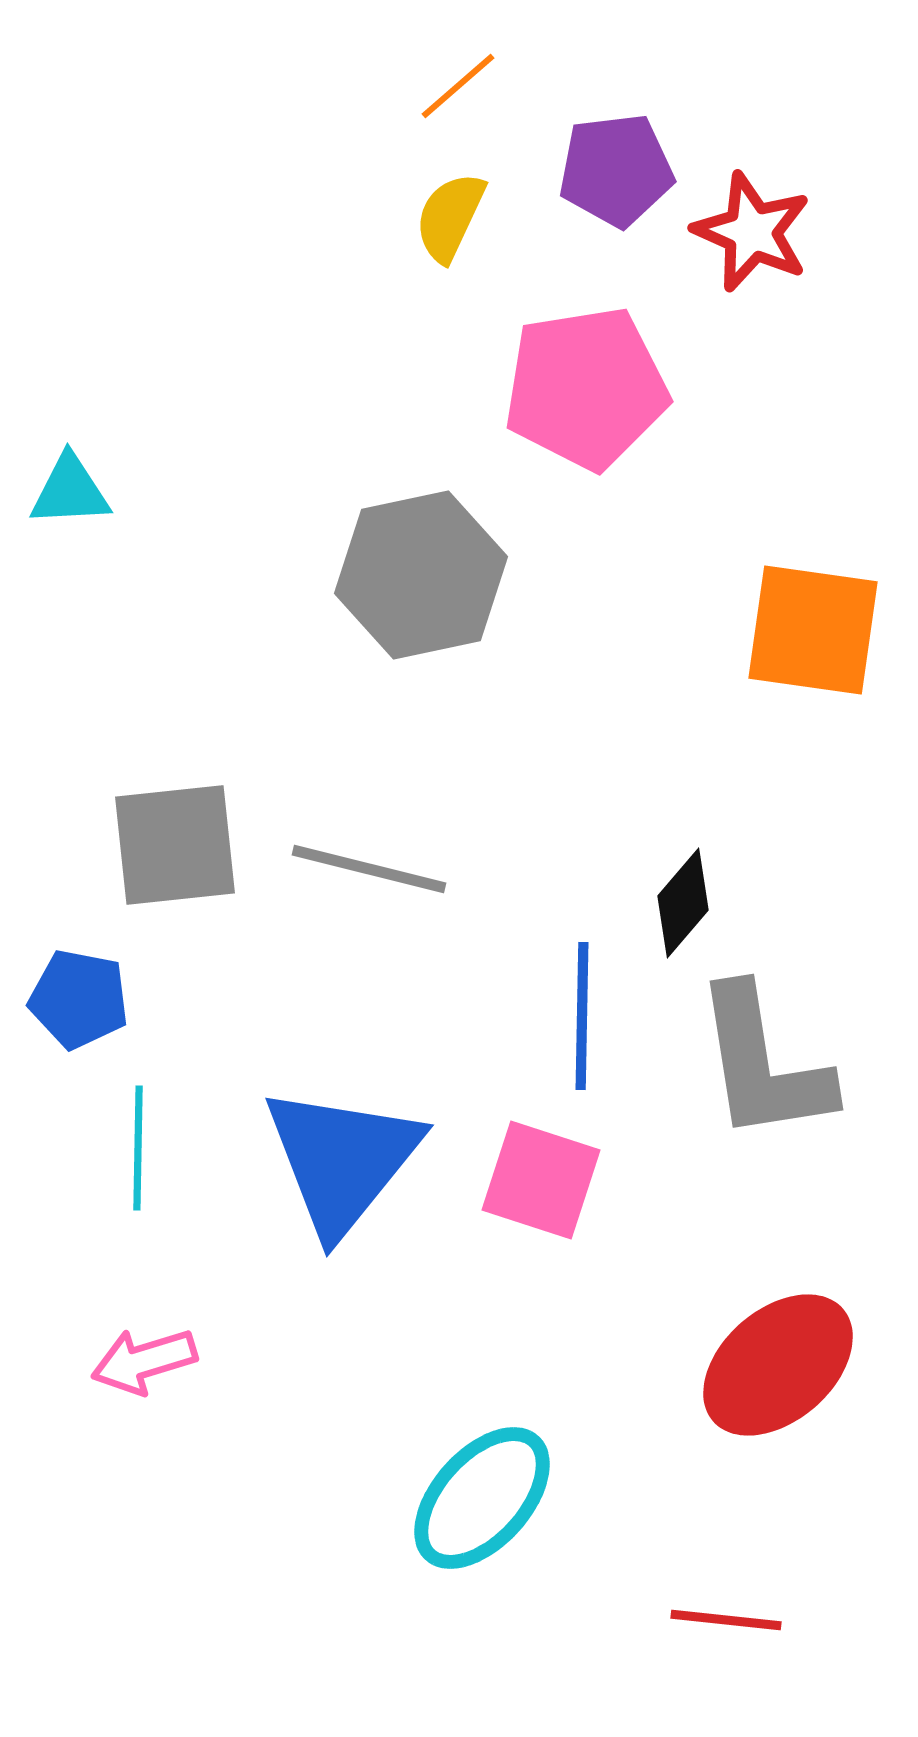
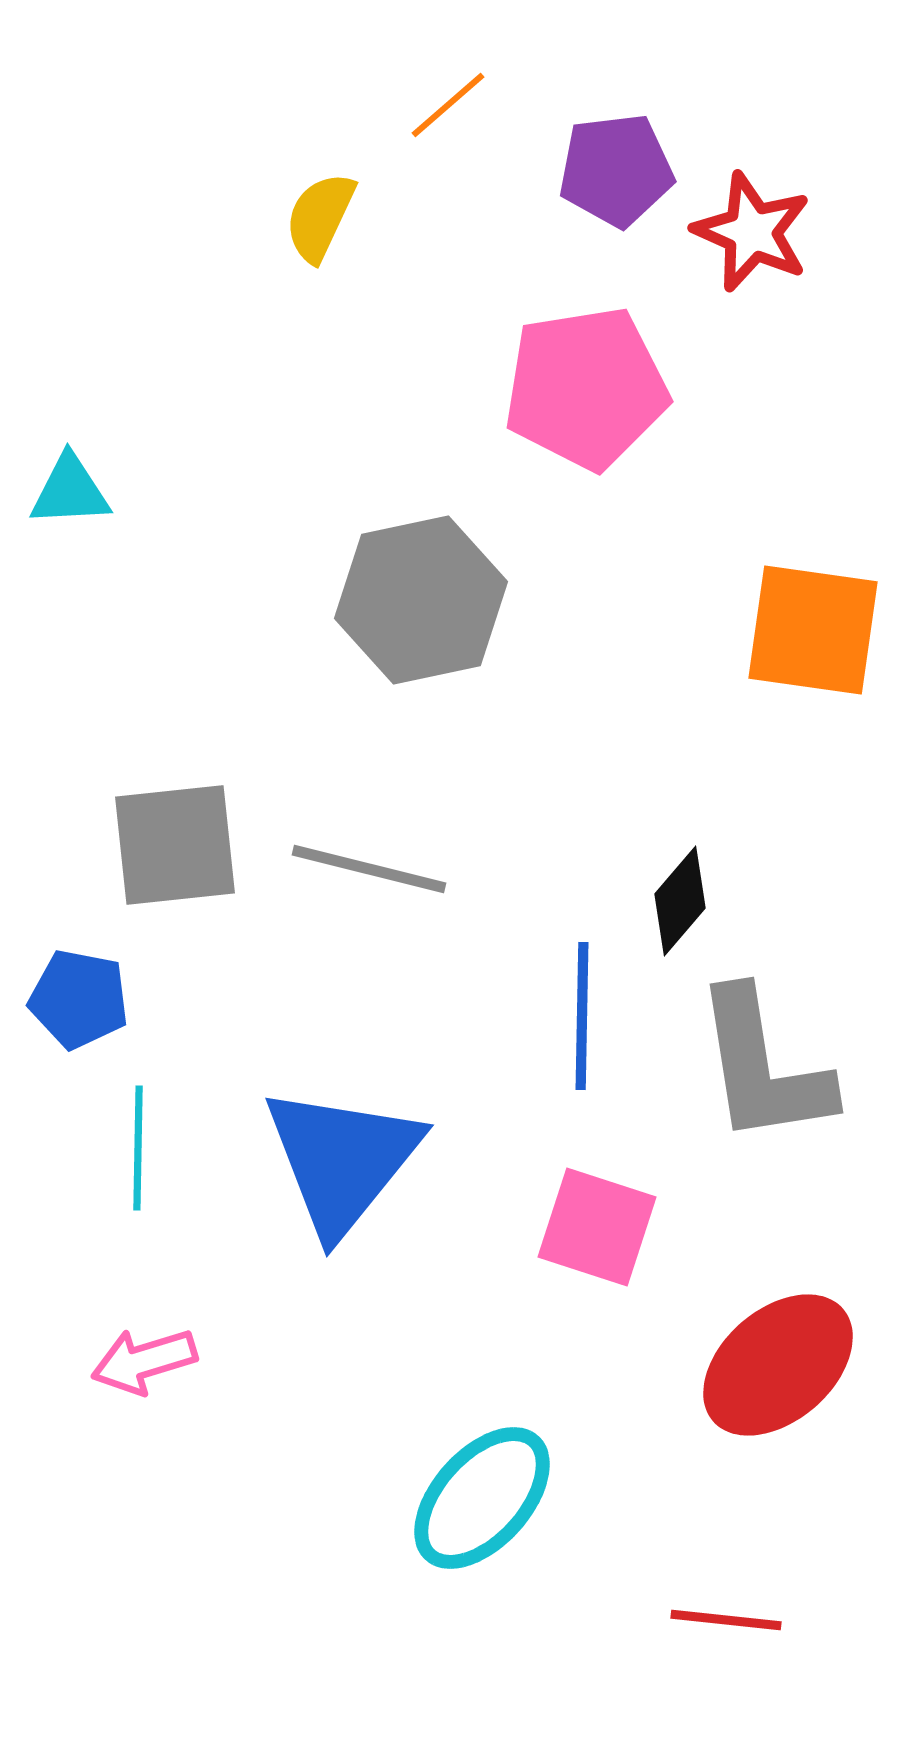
orange line: moved 10 px left, 19 px down
yellow semicircle: moved 130 px left
gray hexagon: moved 25 px down
black diamond: moved 3 px left, 2 px up
gray L-shape: moved 3 px down
pink square: moved 56 px right, 47 px down
